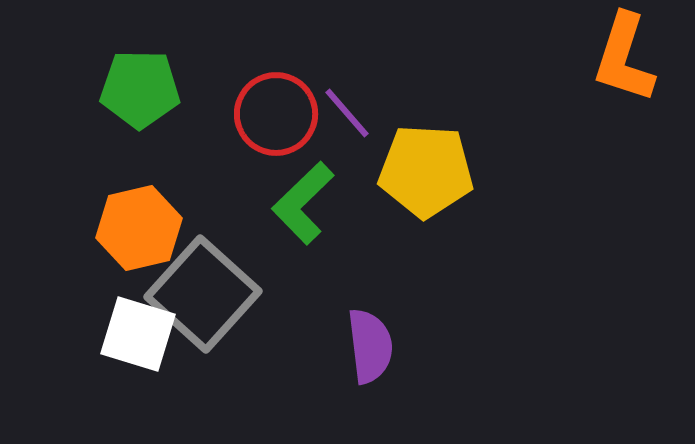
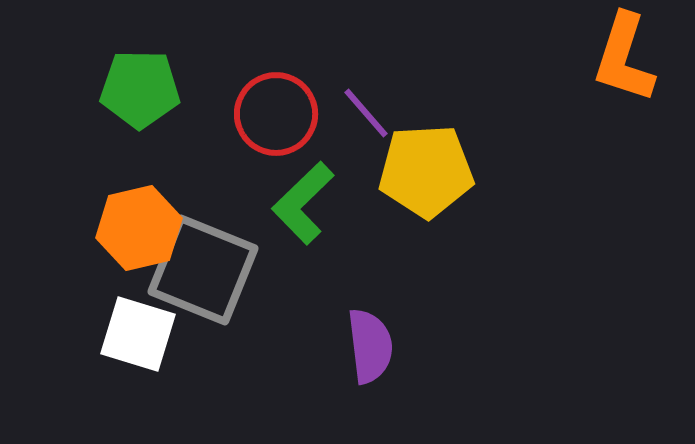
purple line: moved 19 px right
yellow pentagon: rotated 6 degrees counterclockwise
gray square: moved 24 px up; rotated 20 degrees counterclockwise
